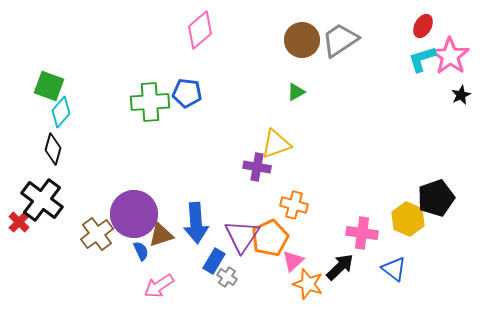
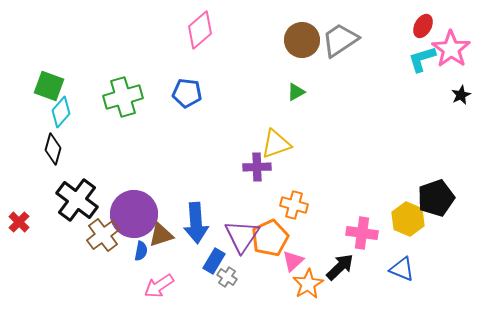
pink star: moved 1 px right, 7 px up
green cross: moved 27 px left, 5 px up; rotated 12 degrees counterclockwise
purple cross: rotated 12 degrees counterclockwise
black cross: moved 35 px right
brown cross: moved 6 px right, 1 px down
blue semicircle: rotated 36 degrees clockwise
blue triangle: moved 8 px right; rotated 16 degrees counterclockwise
orange star: rotated 24 degrees clockwise
